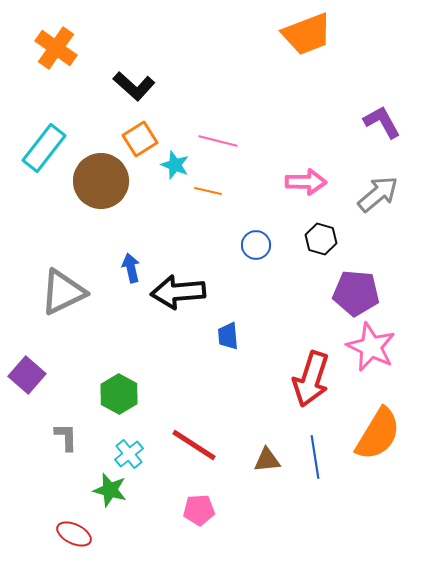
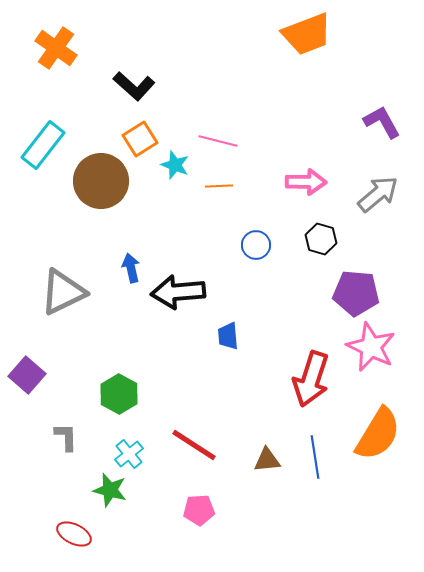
cyan rectangle: moved 1 px left, 3 px up
orange line: moved 11 px right, 5 px up; rotated 16 degrees counterclockwise
